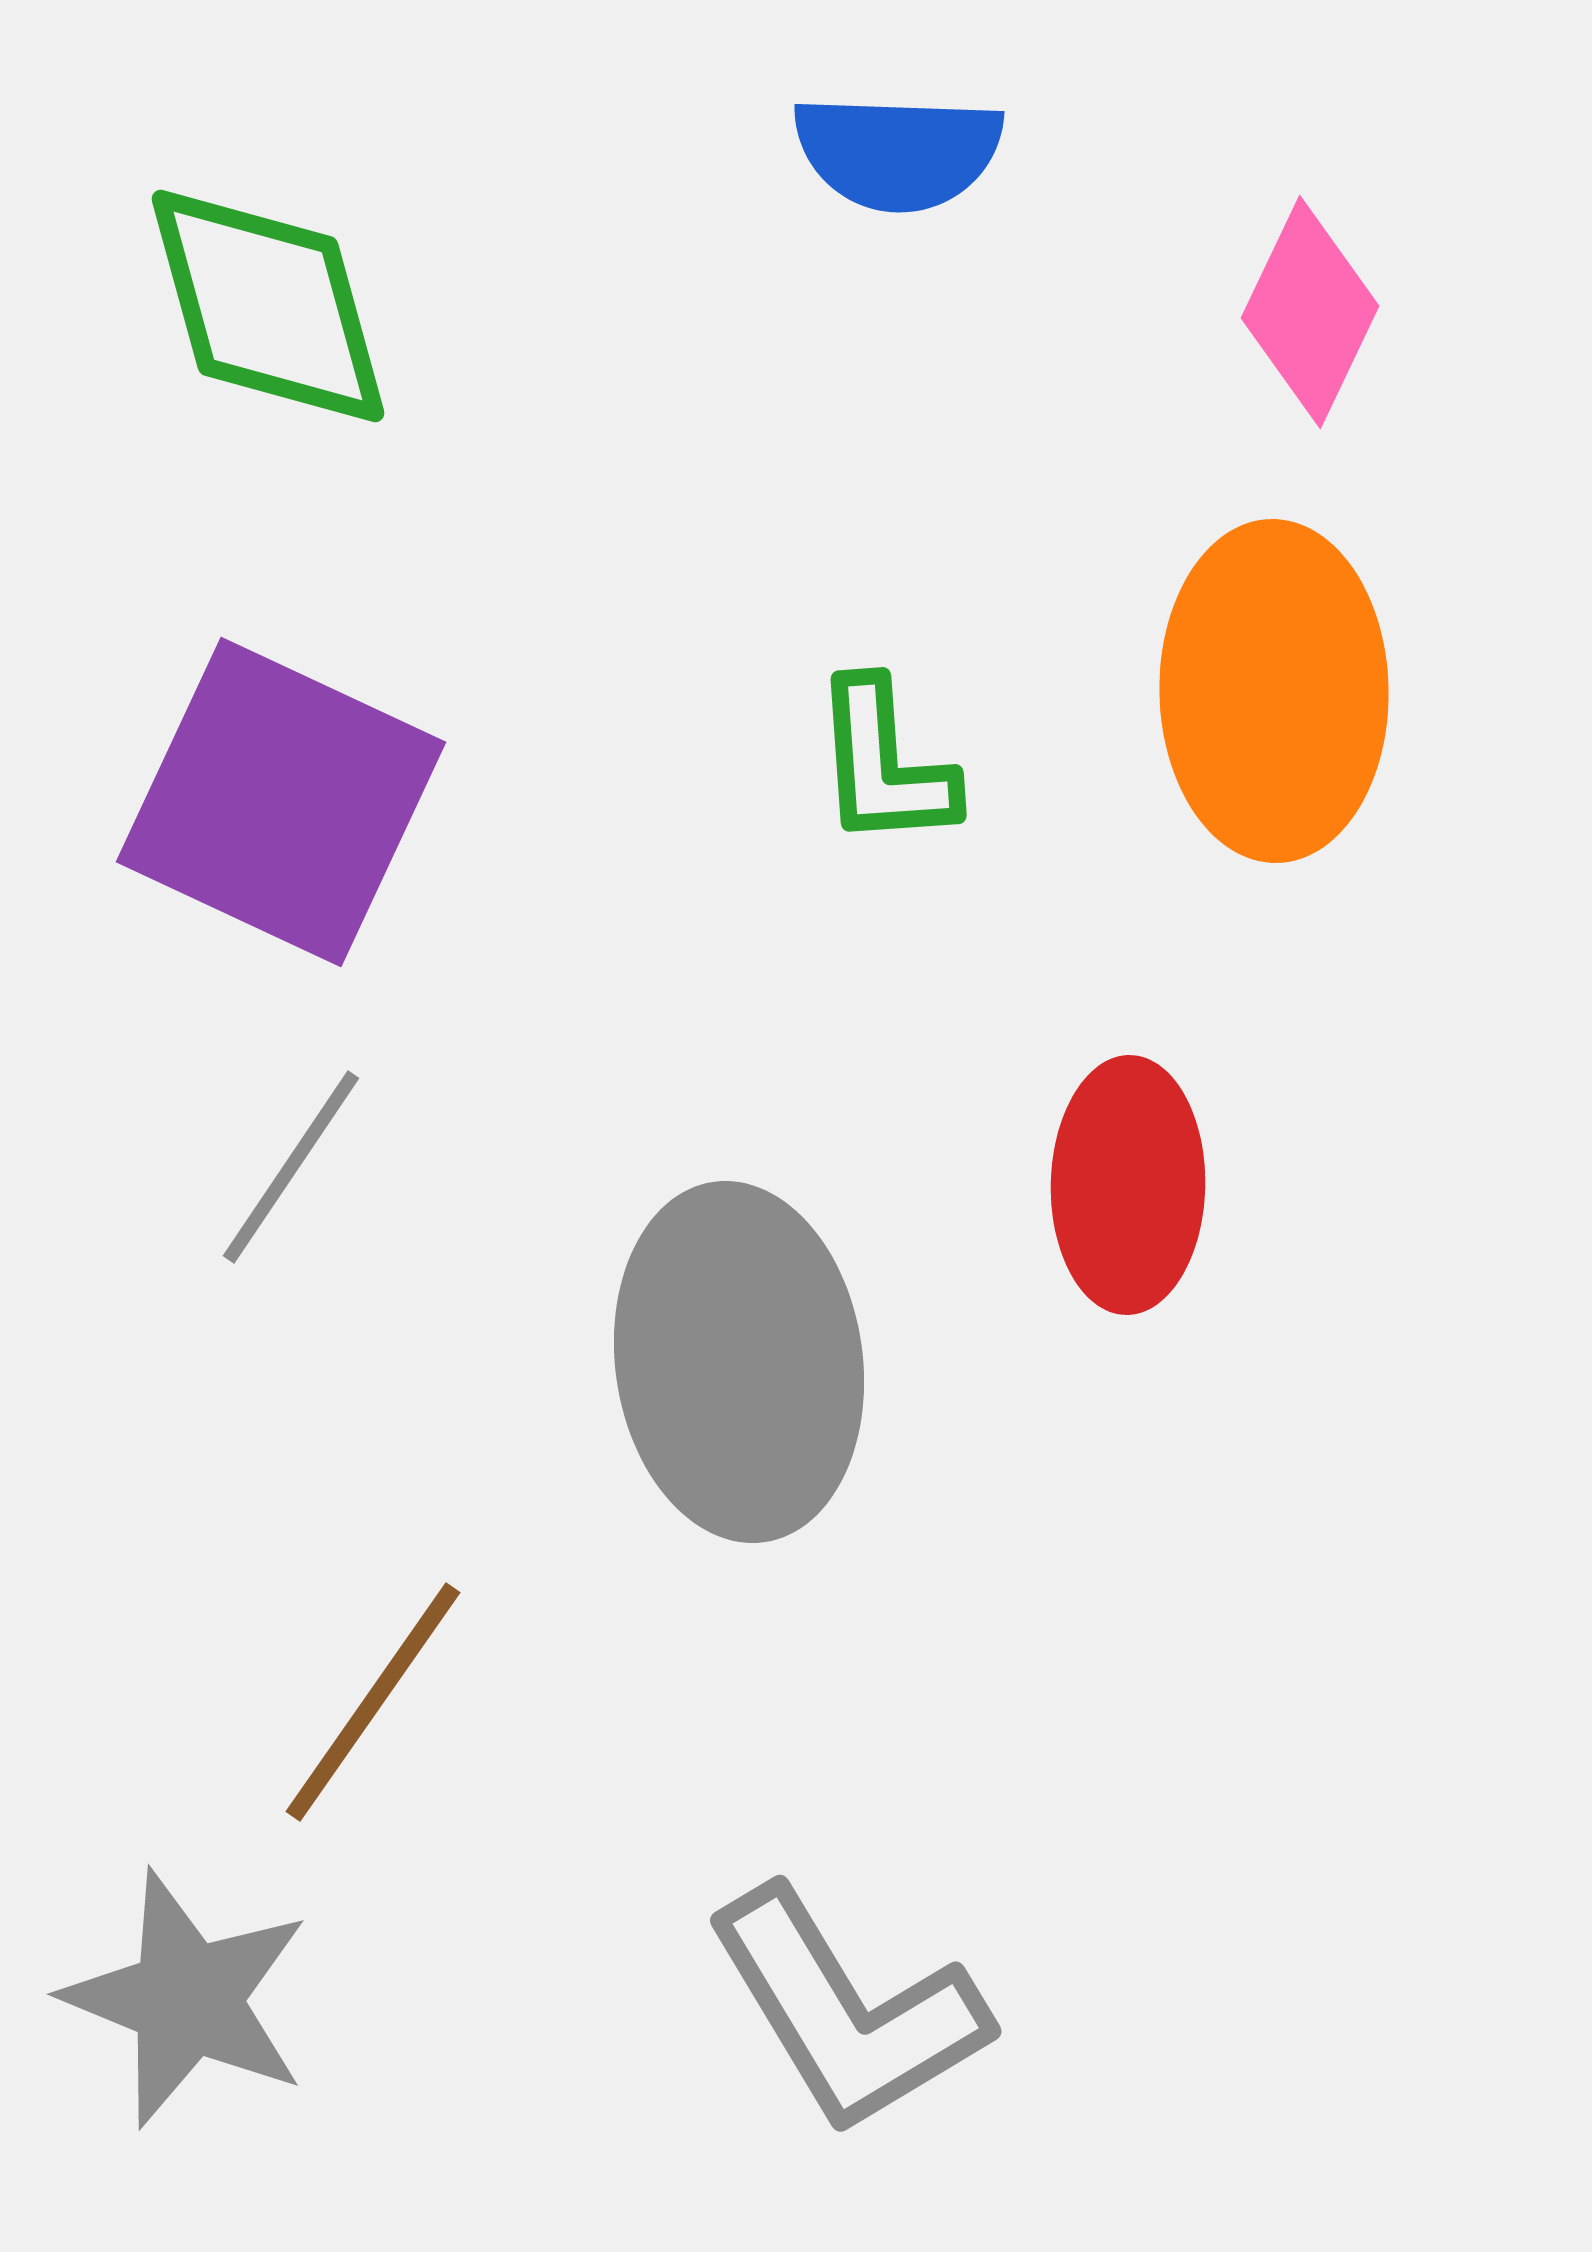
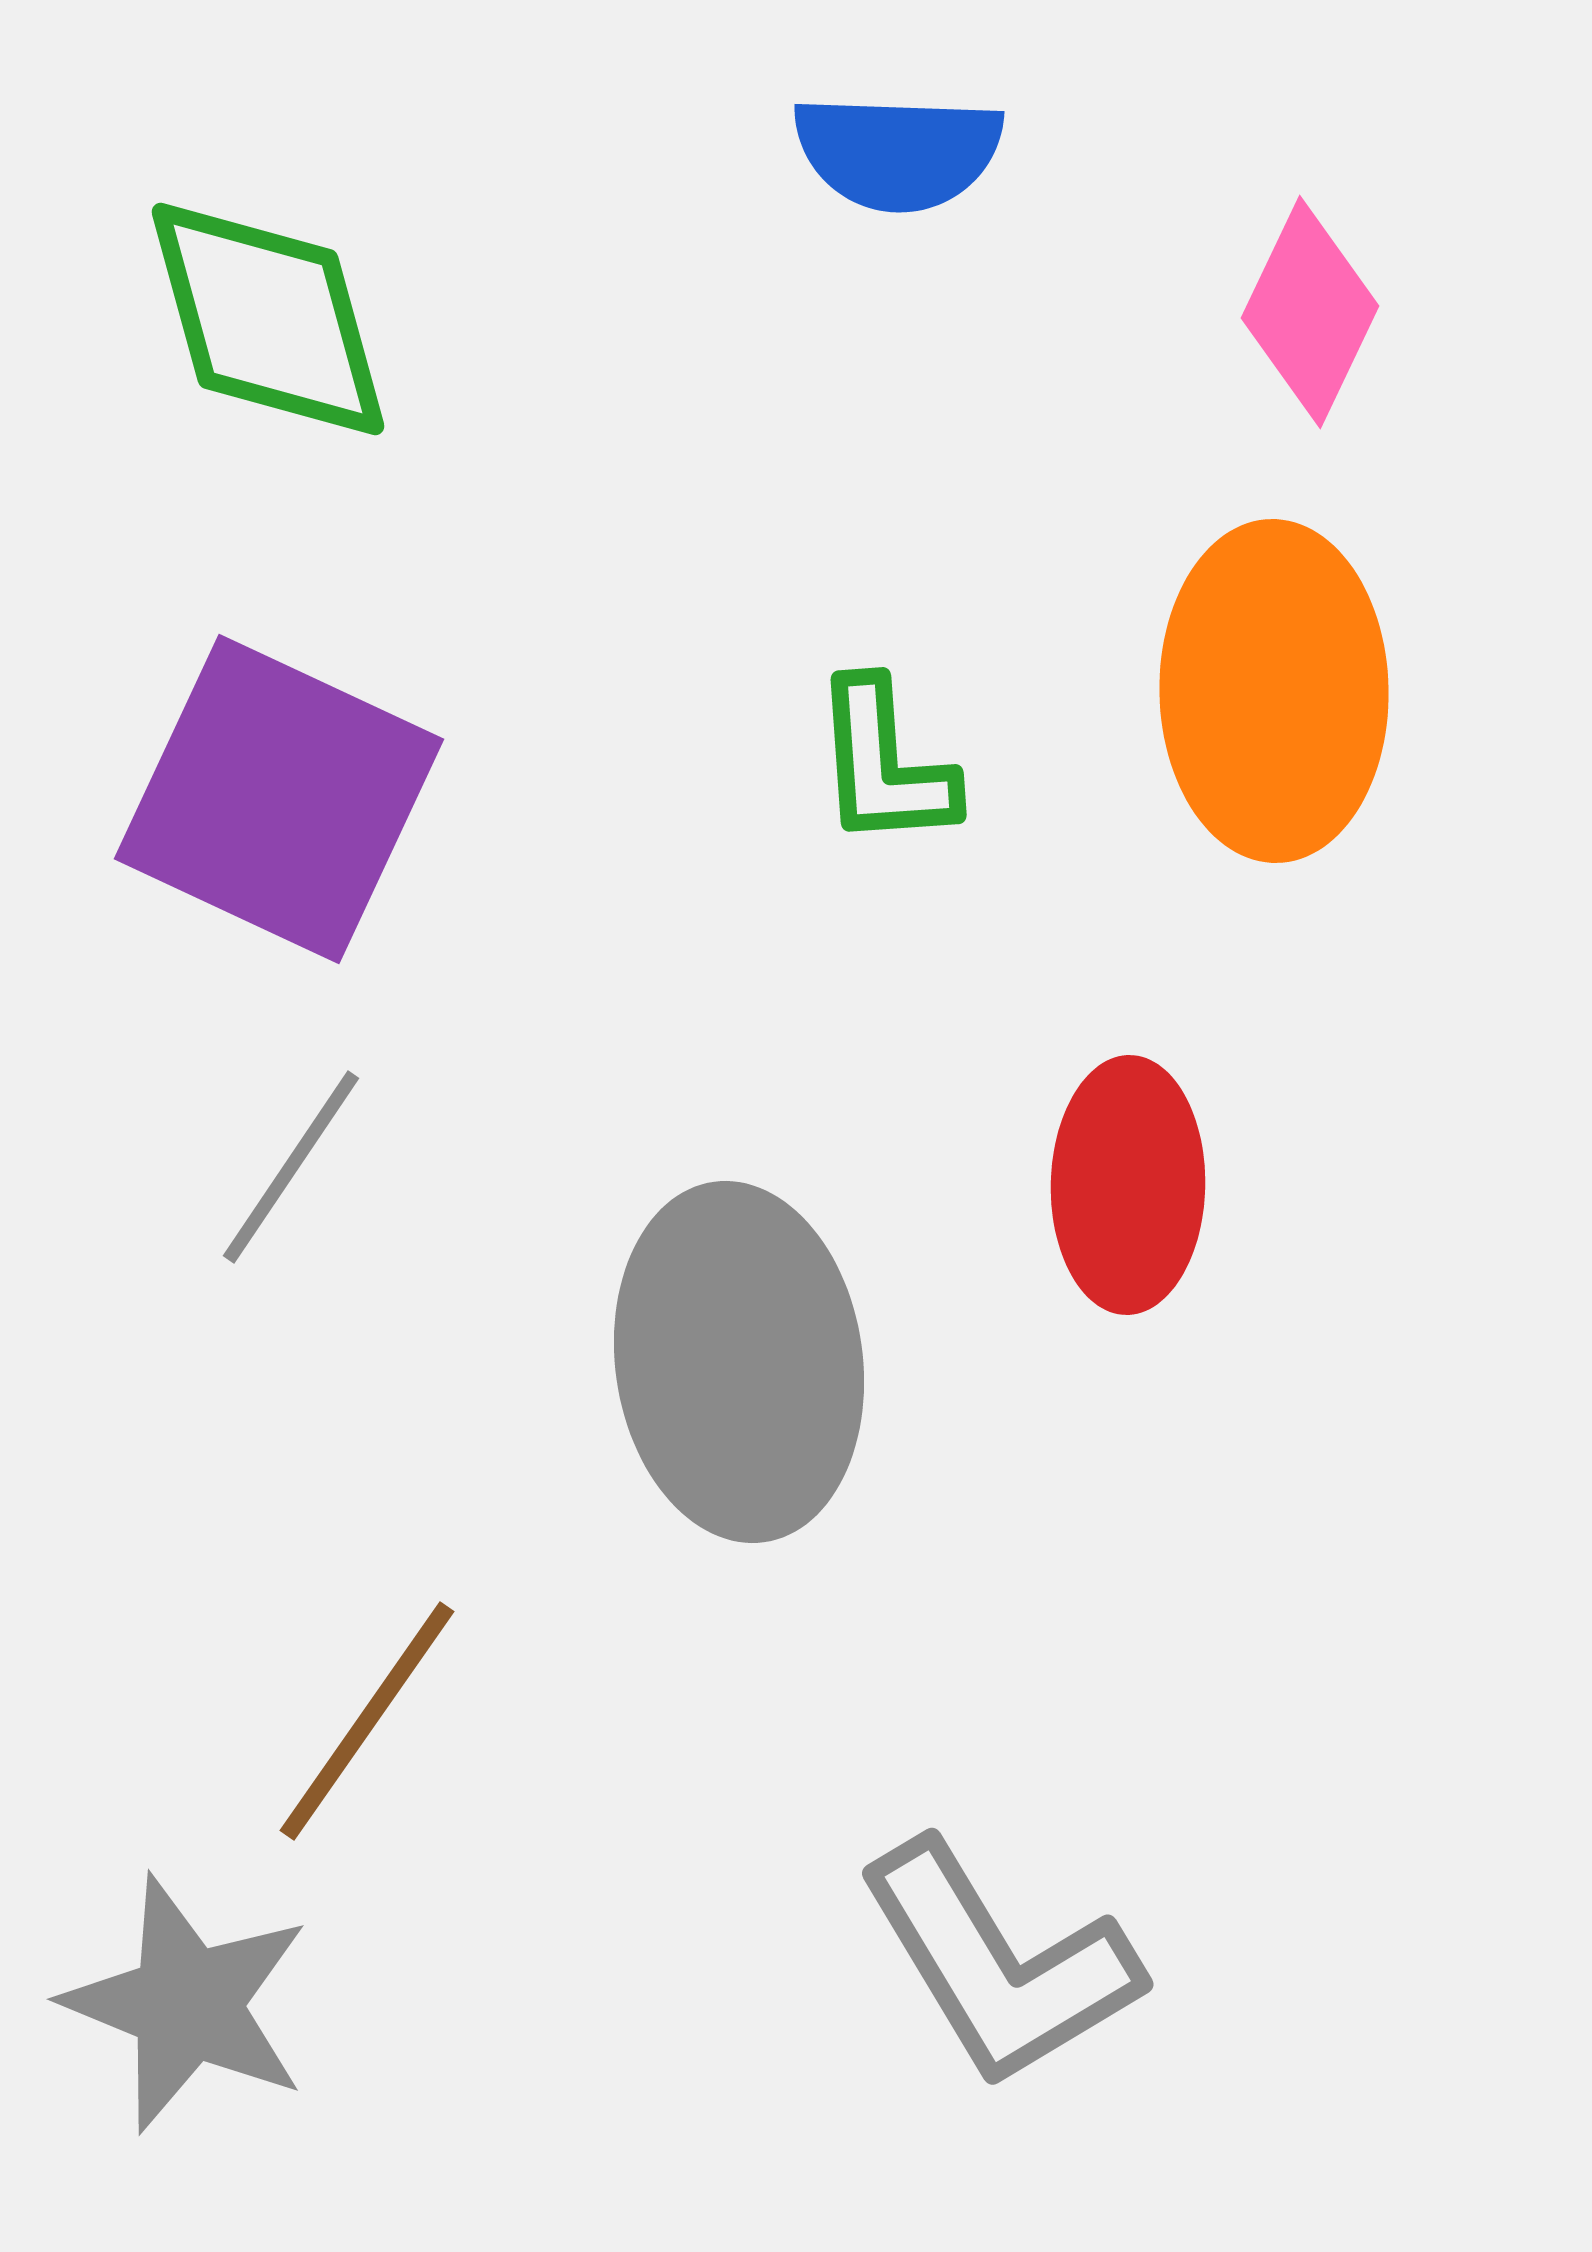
green diamond: moved 13 px down
purple square: moved 2 px left, 3 px up
brown line: moved 6 px left, 19 px down
gray star: moved 5 px down
gray L-shape: moved 152 px right, 47 px up
